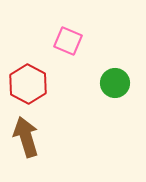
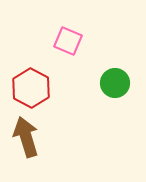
red hexagon: moved 3 px right, 4 px down
